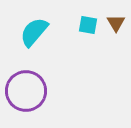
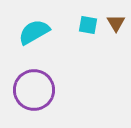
cyan semicircle: rotated 20 degrees clockwise
purple circle: moved 8 px right, 1 px up
